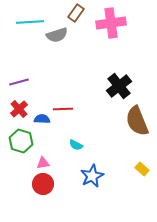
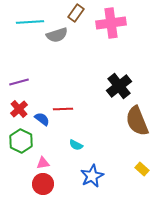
blue semicircle: rotated 35 degrees clockwise
green hexagon: rotated 10 degrees clockwise
